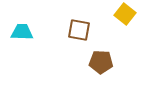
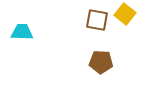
brown square: moved 18 px right, 10 px up
